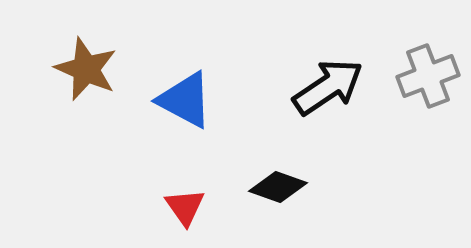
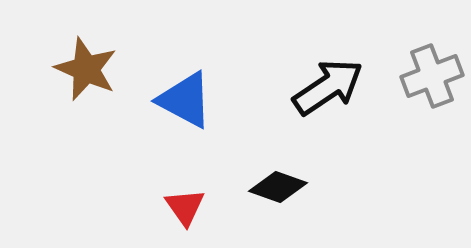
gray cross: moved 4 px right
